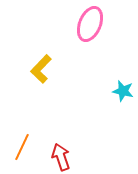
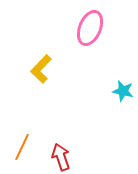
pink ellipse: moved 4 px down
